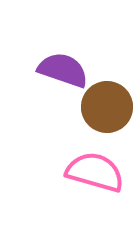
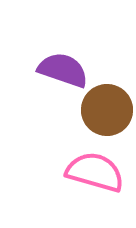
brown circle: moved 3 px down
